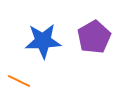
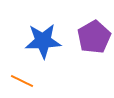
orange line: moved 3 px right
